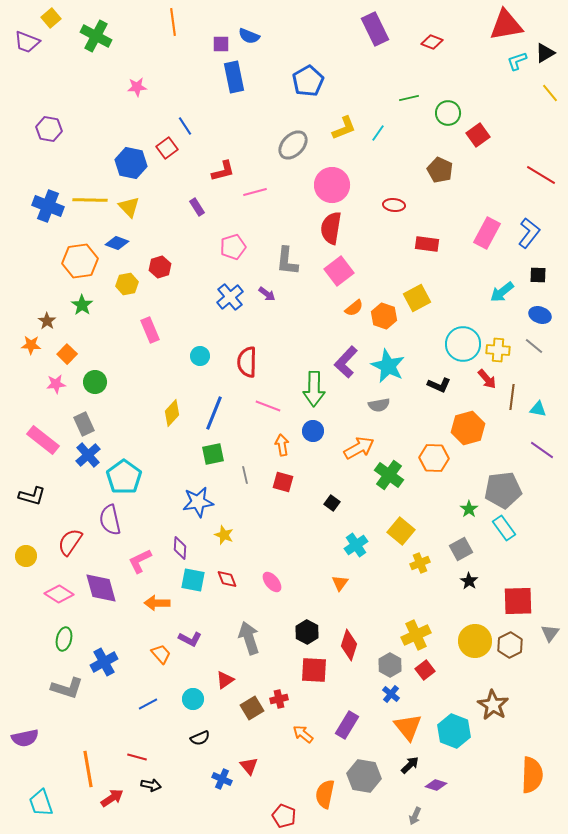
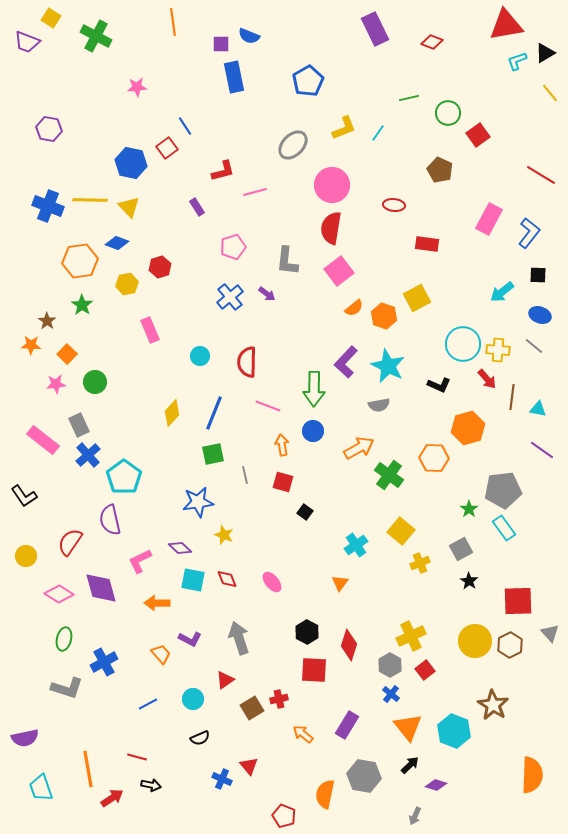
yellow square at (51, 18): rotated 18 degrees counterclockwise
pink rectangle at (487, 233): moved 2 px right, 14 px up
gray rectangle at (84, 424): moved 5 px left, 1 px down
black L-shape at (32, 496): moved 8 px left; rotated 40 degrees clockwise
black square at (332, 503): moved 27 px left, 9 px down
purple diamond at (180, 548): rotated 50 degrees counterclockwise
gray triangle at (550, 633): rotated 18 degrees counterclockwise
yellow cross at (416, 635): moved 5 px left, 1 px down
gray arrow at (249, 638): moved 10 px left
cyan trapezoid at (41, 803): moved 15 px up
